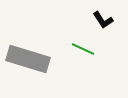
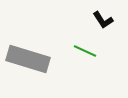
green line: moved 2 px right, 2 px down
